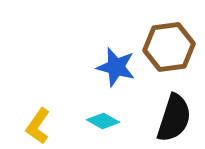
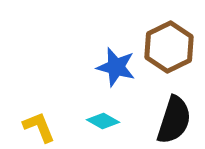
brown hexagon: rotated 18 degrees counterclockwise
black semicircle: moved 2 px down
yellow L-shape: moved 1 px right, 1 px down; rotated 123 degrees clockwise
